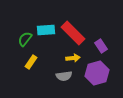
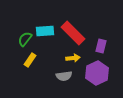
cyan rectangle: moved 1 px left, 1 px down
purple rectangle: rotated 48 degrees clockwise
yellow rectangle: moved 1 px left, 2 px up
purple hexagon: rotated 10 degrees counterclockwise
